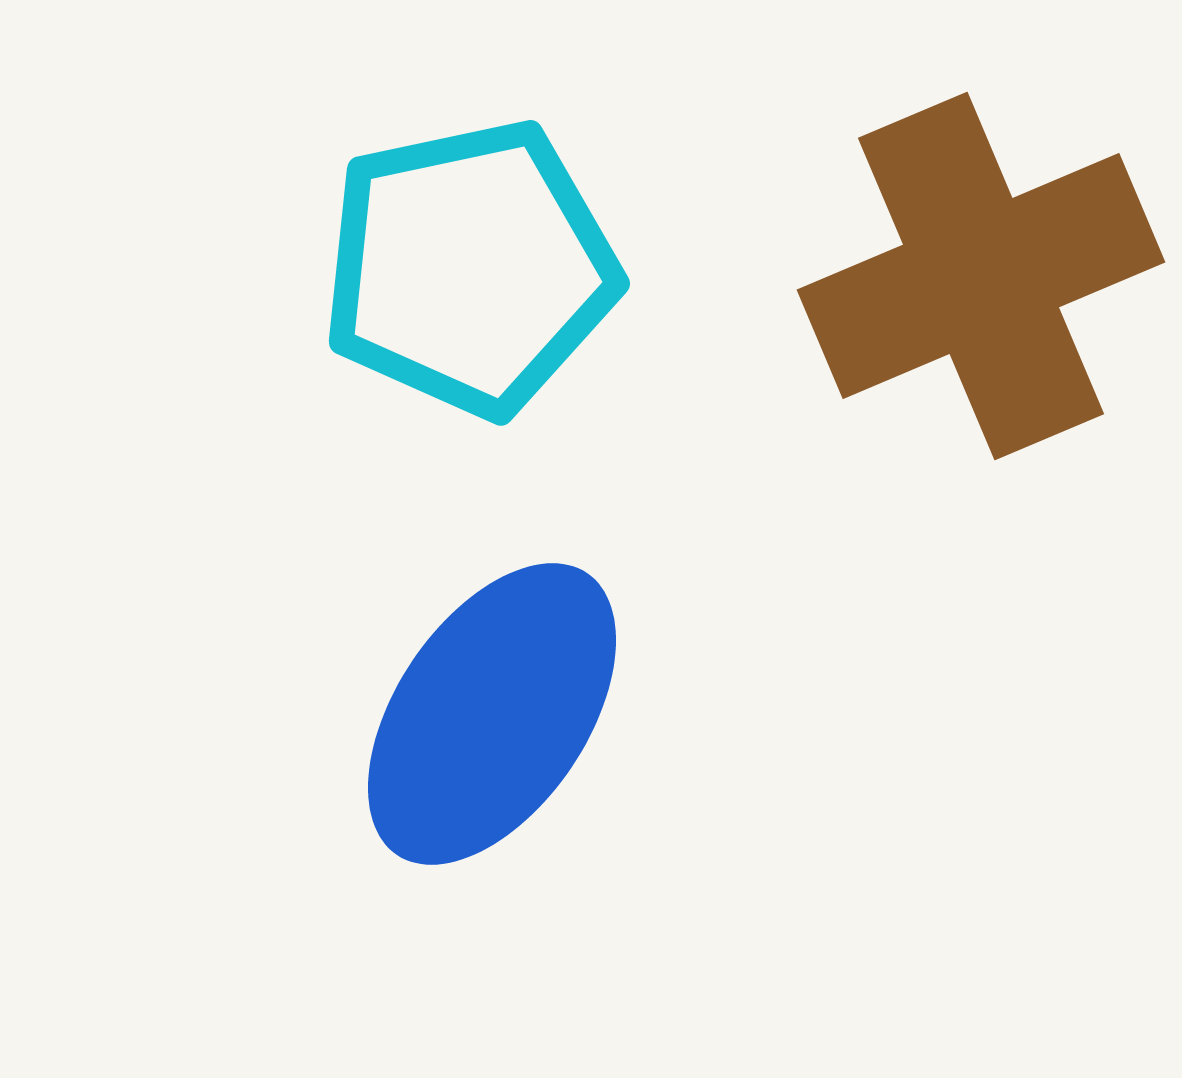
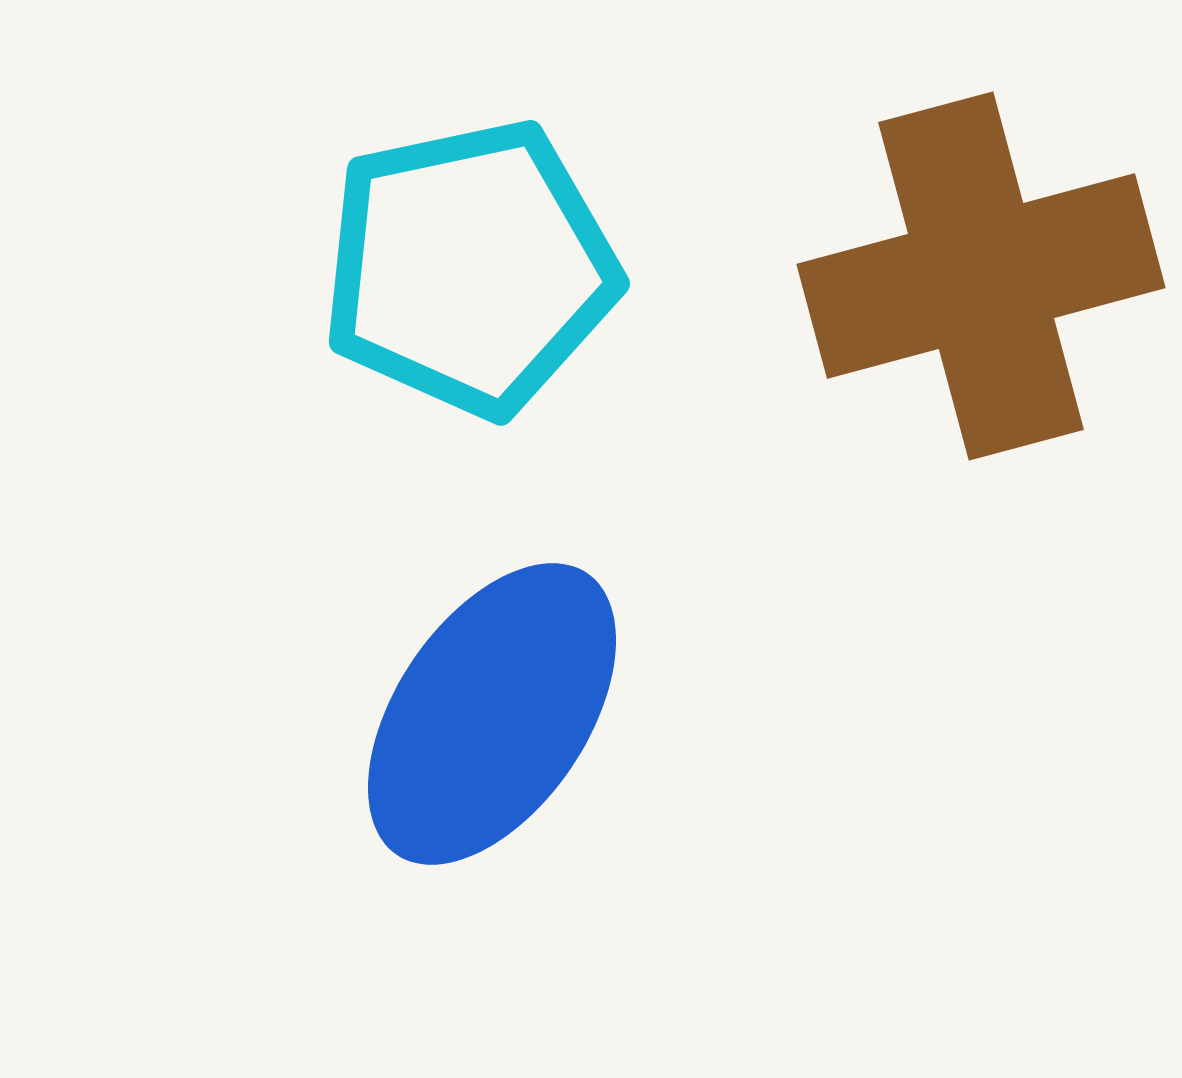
brown cross: rotated 8 degrees clockwise
